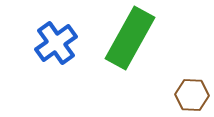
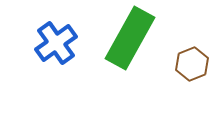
brown hexagon: moved 31 px up; rotated 24 degrees counterclockwise
